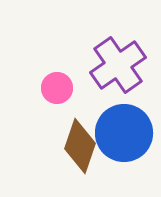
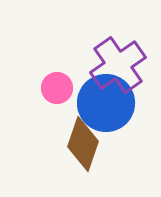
blue circle: moved 18 px left, 30 px up
brown diamond: moved 3 px right, 2 px up
